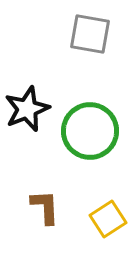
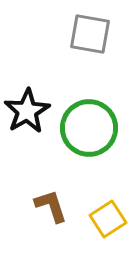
black star: moved 2 px down; rotated 9 degrees counterclockwise
green circle: moved 1 px left, 3 px up
brown L-shape: moved 6 px right, 1 px up; rotated 15 degrees counterclockwise
